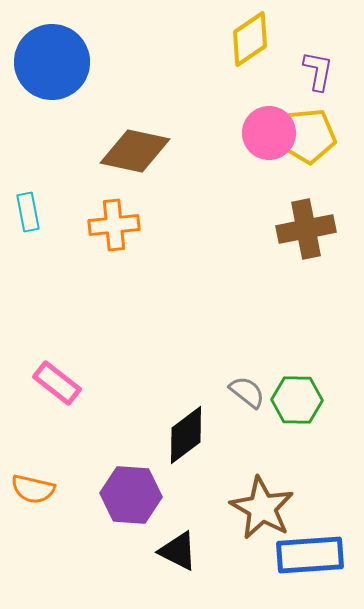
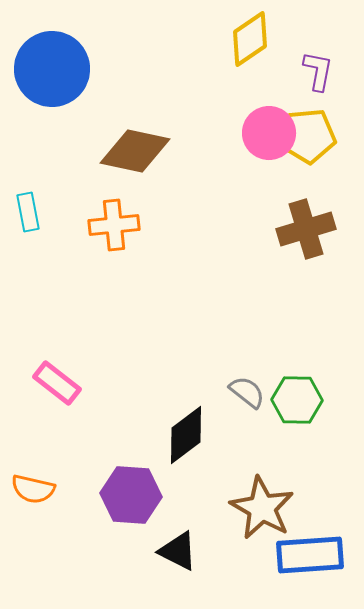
blue circle: moved 7 px down
brown cross: rotated 6 degrees counterclockwise
